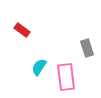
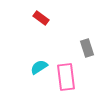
red rectangle: moved 19 px right, 12 px up
cyan semicircle: rotated 24 degrees clockwise
